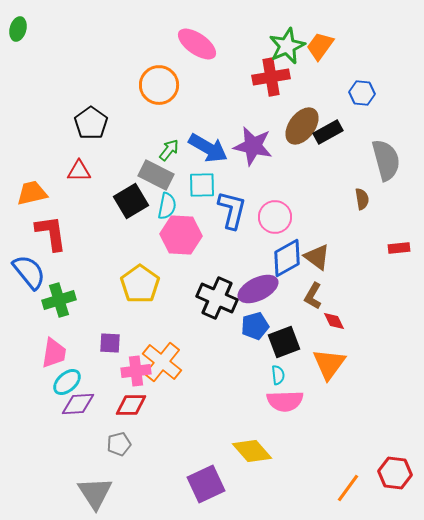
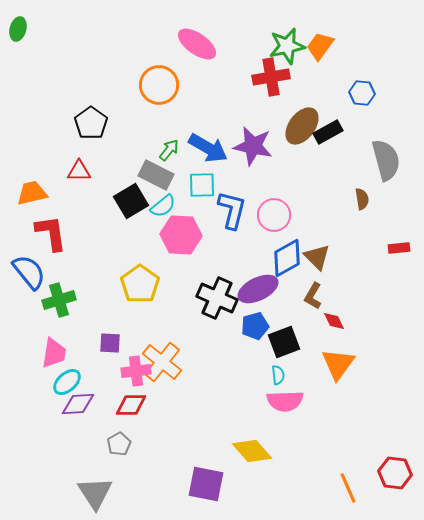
green star at (287, 46): rotated 12 degrees clockwise
cyan semicircle at (167, 206): moved 4 px left; rotated 40 degrees clockwise
pink circle at (275, 217): moved 1 px left, 2 px up
brown triangle at (317, 257): rotated 8 degrees clockwise
orange triangle at (329, 364): moved 9 px right
gray pentagon at (119, 444): rotated 15 degrees counterclockwise
purple square at (206, 484): rotated 36 degrees clockwise
orange line at (348, 488): rotated 60 degrees counterclockwise
